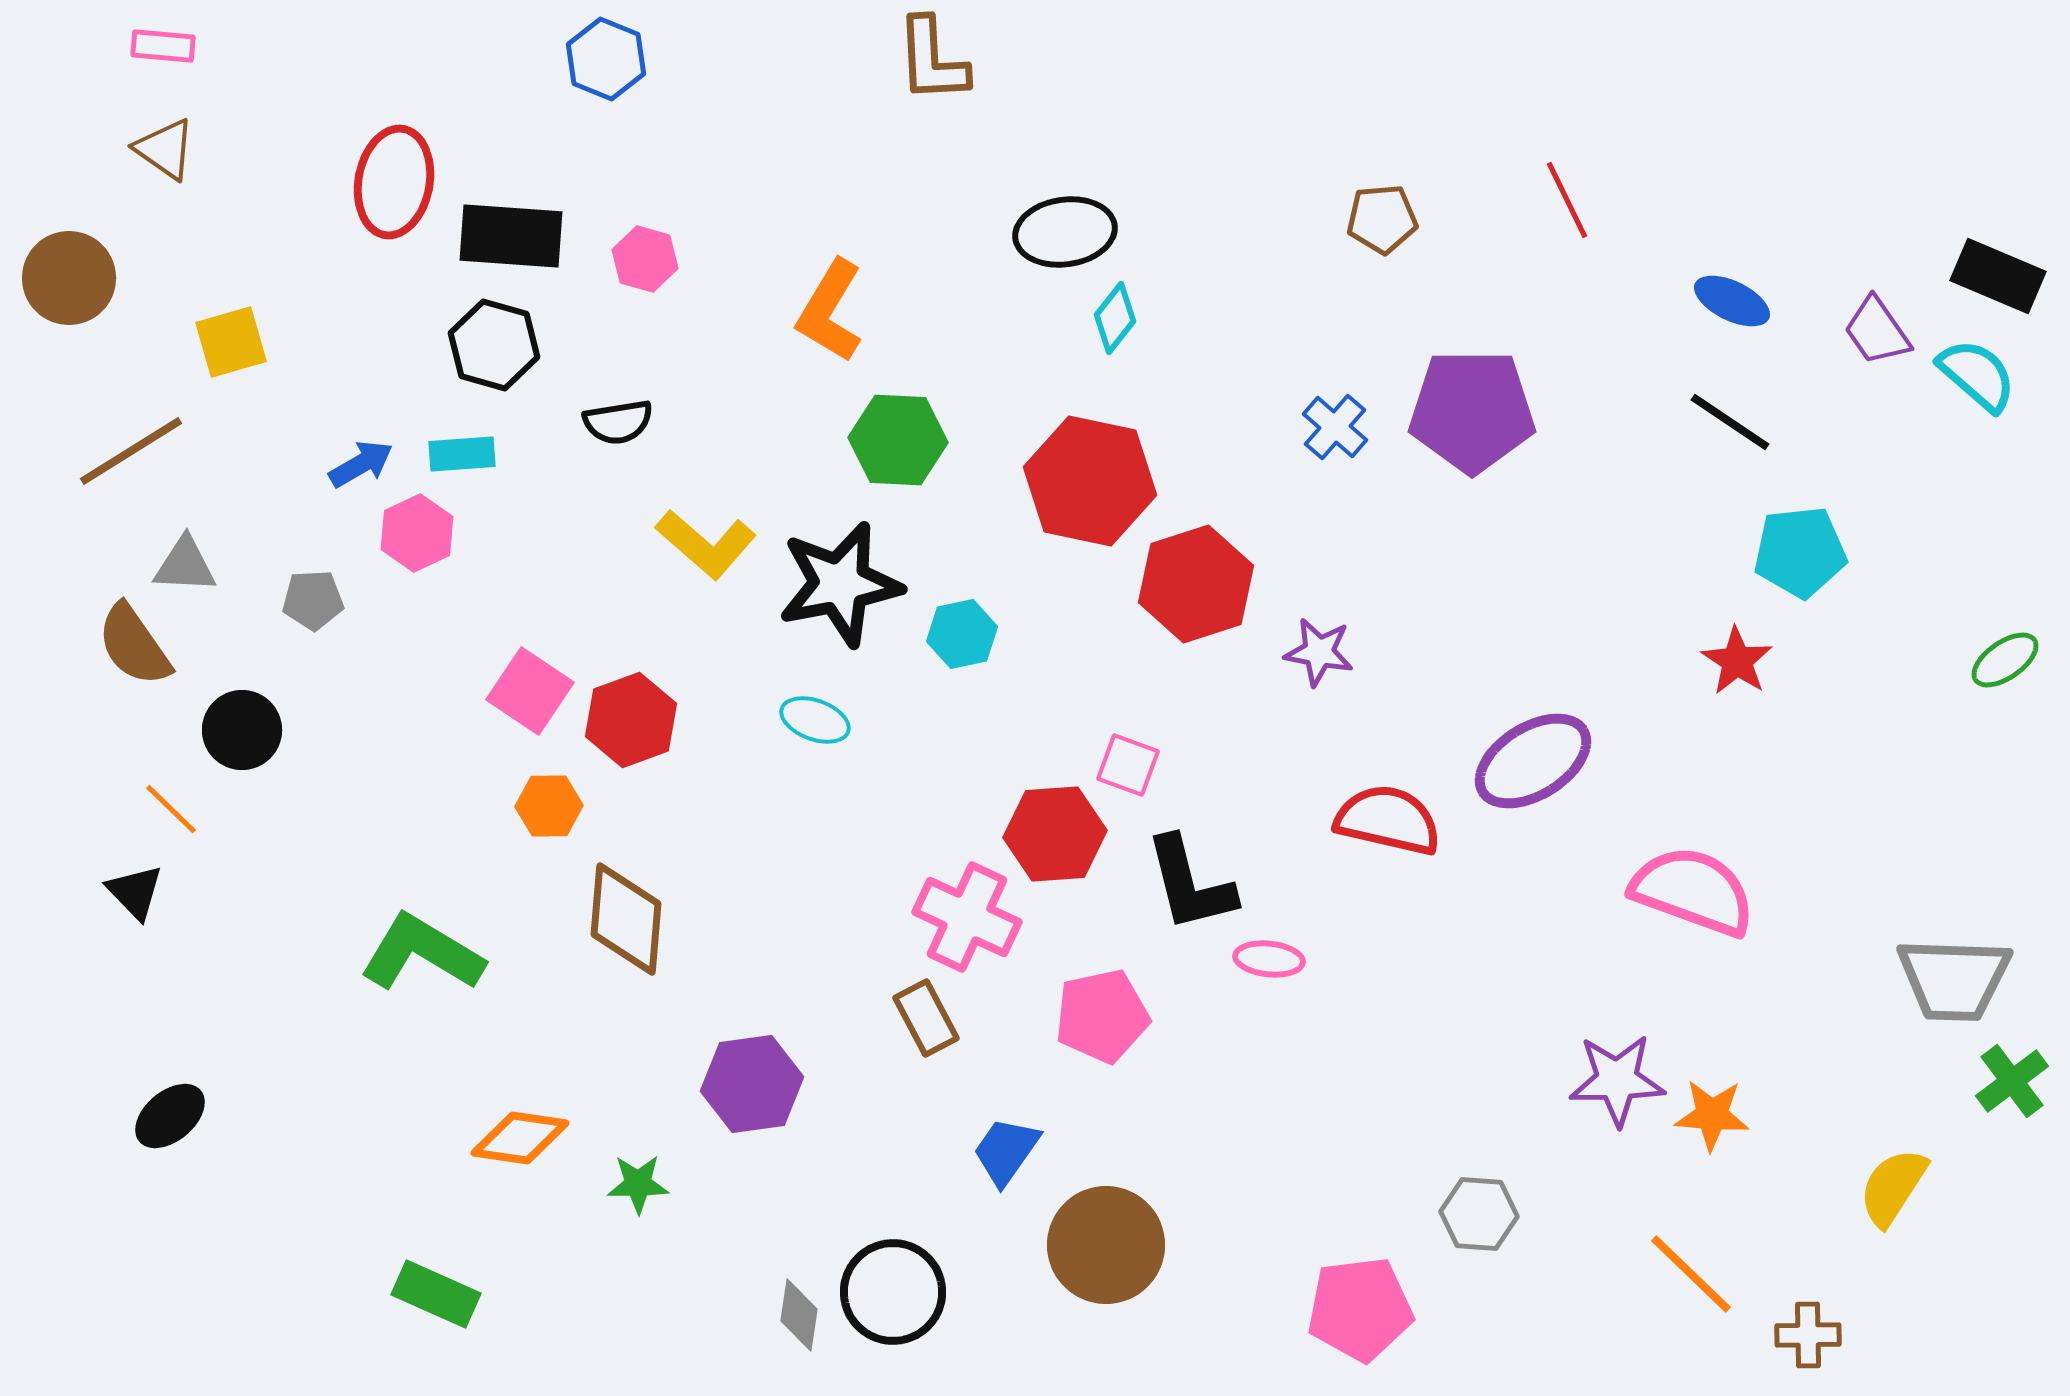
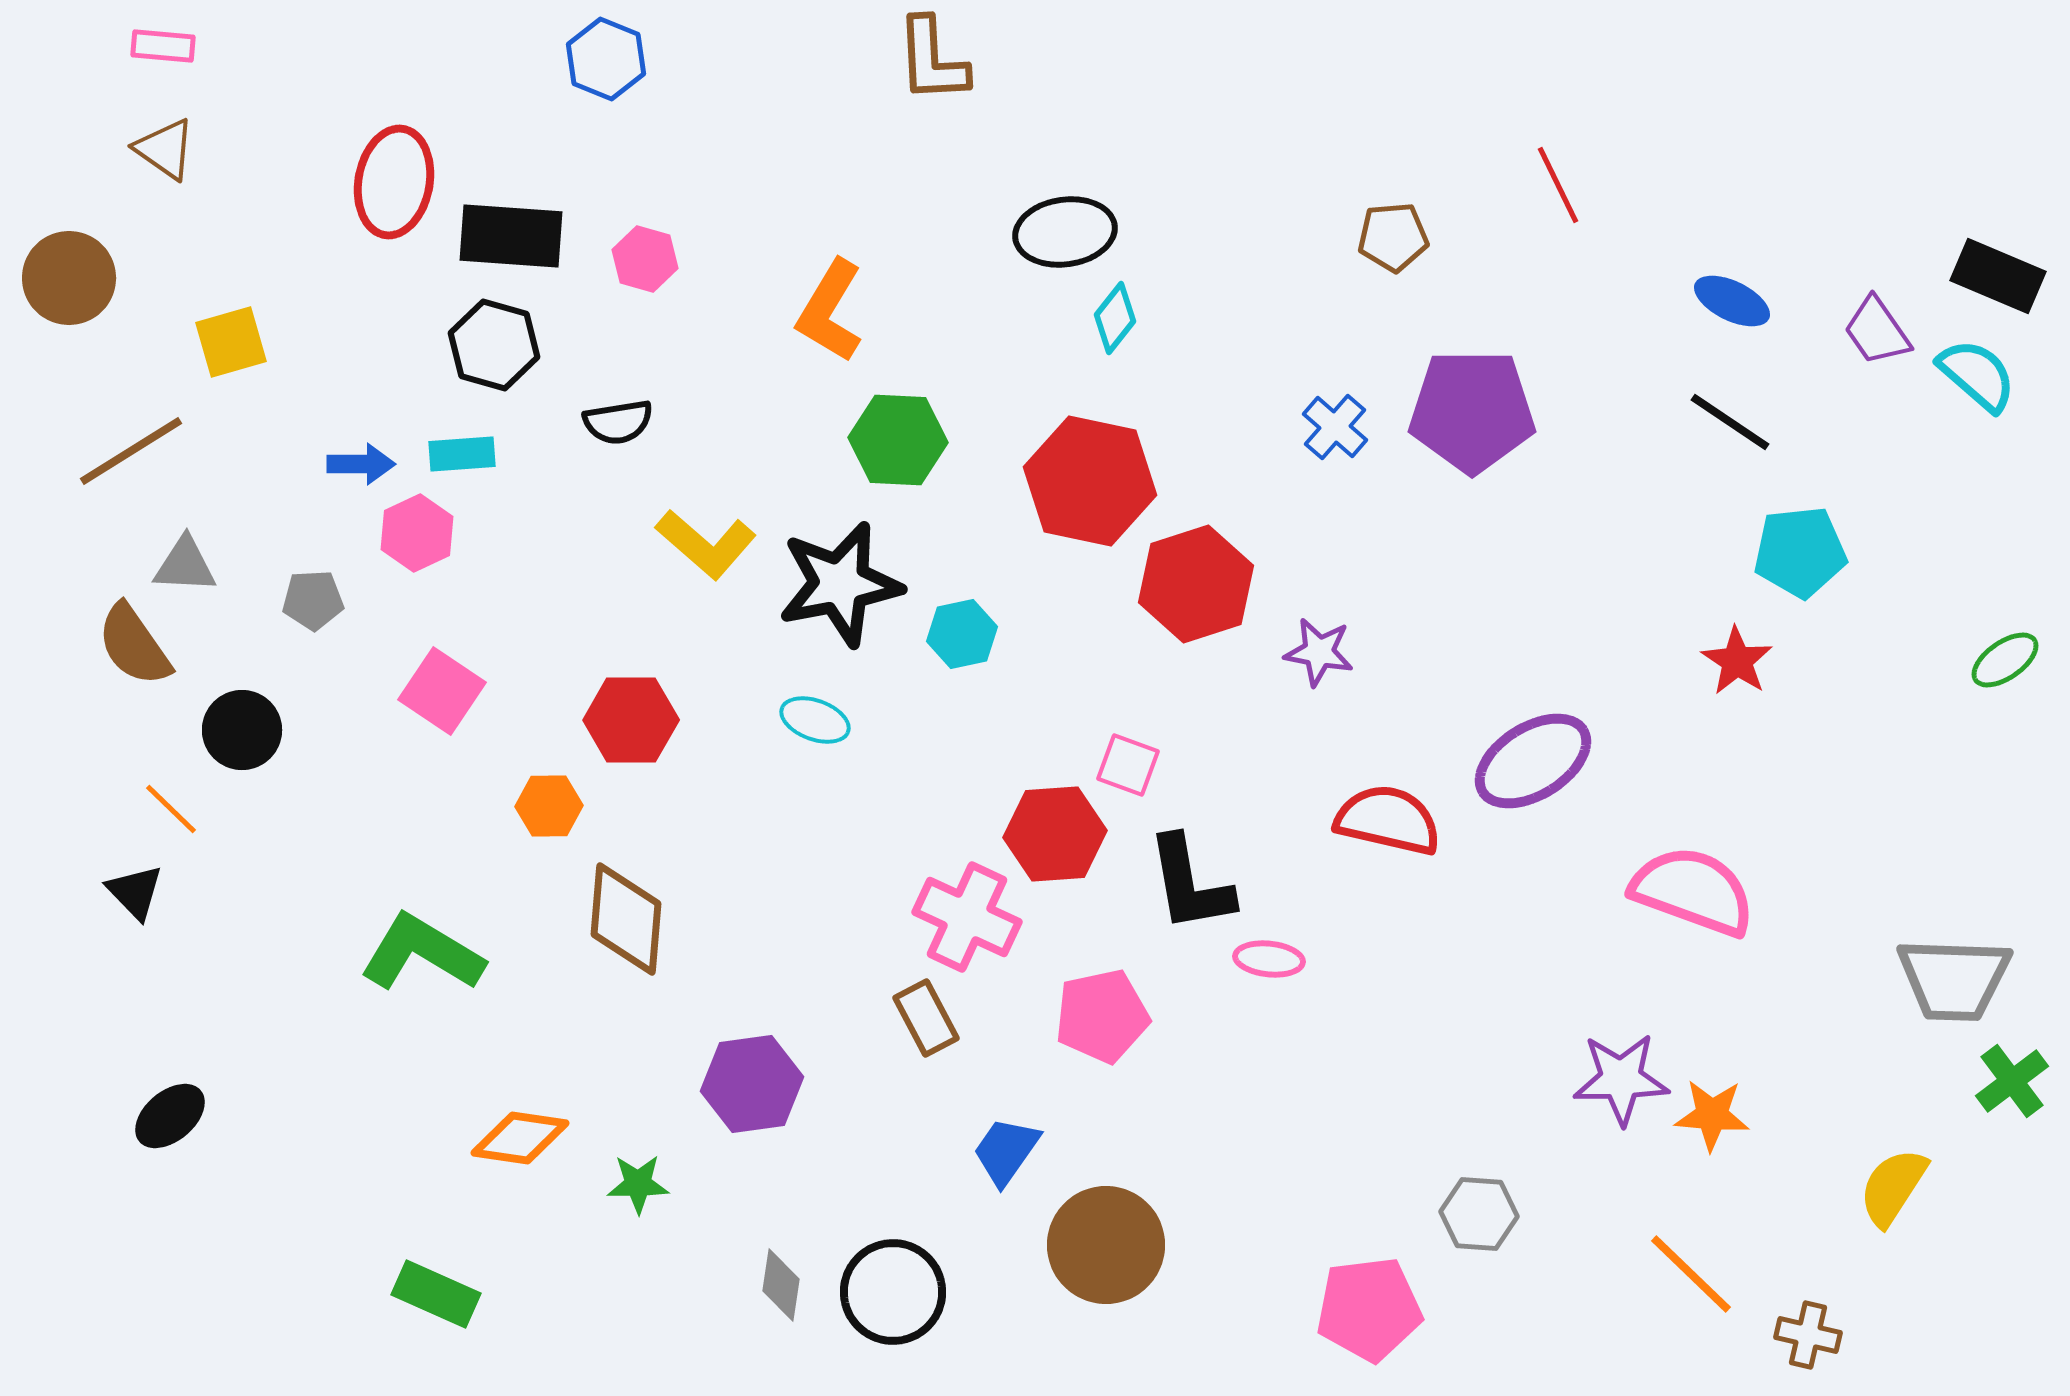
red line at (1567, 200): moved 9 px left, 15 px up
brown pentagon at (1382, 219): moved 11 px right, 18 px down
blue arrow at (361, 464): rotated 30 degrees clockwise
pink square at (530, 691): moved 88 px left
red hexagon at (631, 720): rotated 20 degrees clockwise
black L-shape at (1190, 884): rotated 4 degrees clockwise
purple star at (1617, 1080): moved 4 px right, 1 px up
pink pentagon at (1360, 1309): moved 9 px right
gray diamond at (799, 1315): moved 18 px left, 30 px up
brown cross at (1808, 1335): rotated 14 degrees clockwise
